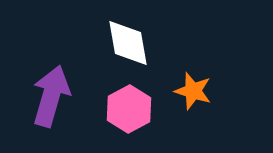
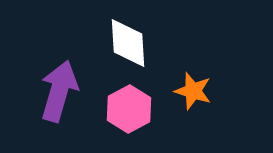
white diamond: rotated 6 degrees clockwise
purple arrow: moved 8 px right, 5 px up
